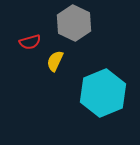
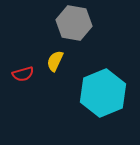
gray hexagon: rotated 16 degrees counterclockwise
red semicircle: moved 7 px left, 32 px down
